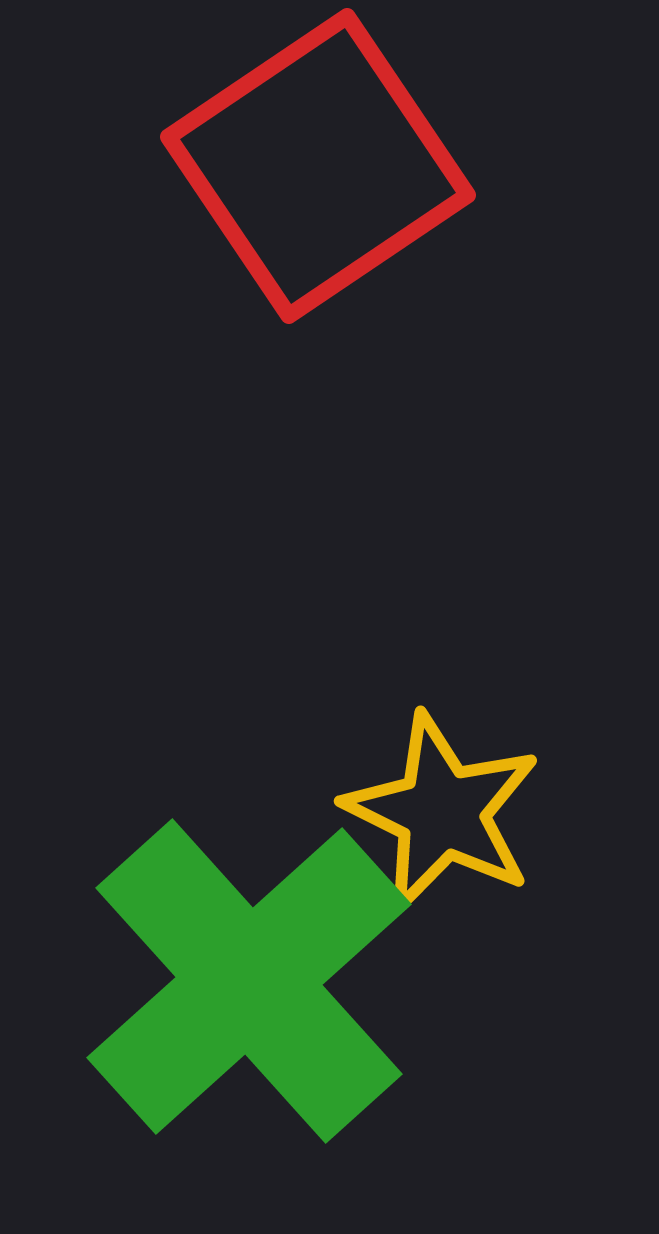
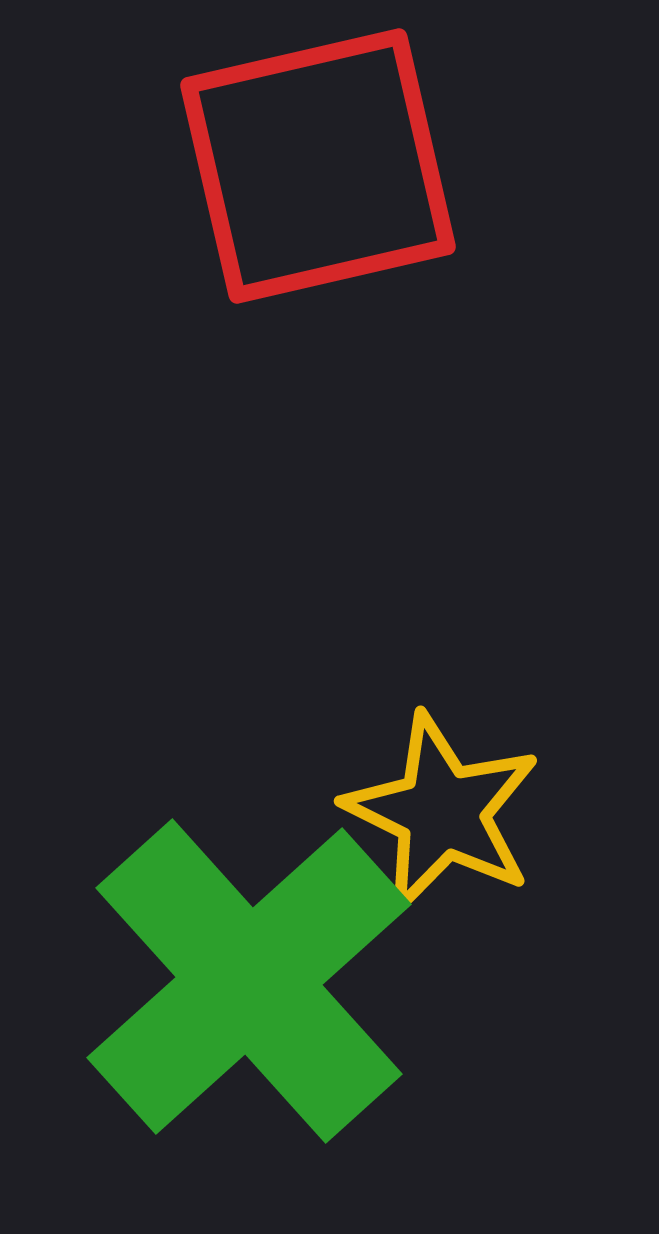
red square: rotated 21 degrees clockwise
